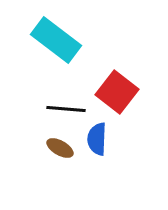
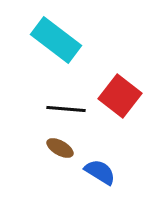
red square: moved 3 px right, 4 px down
blue semicircle: moved 3 px right, 33 px down; rotated 120 degrees clockwise
